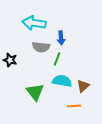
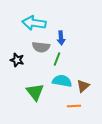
black star: moved 7 px right
